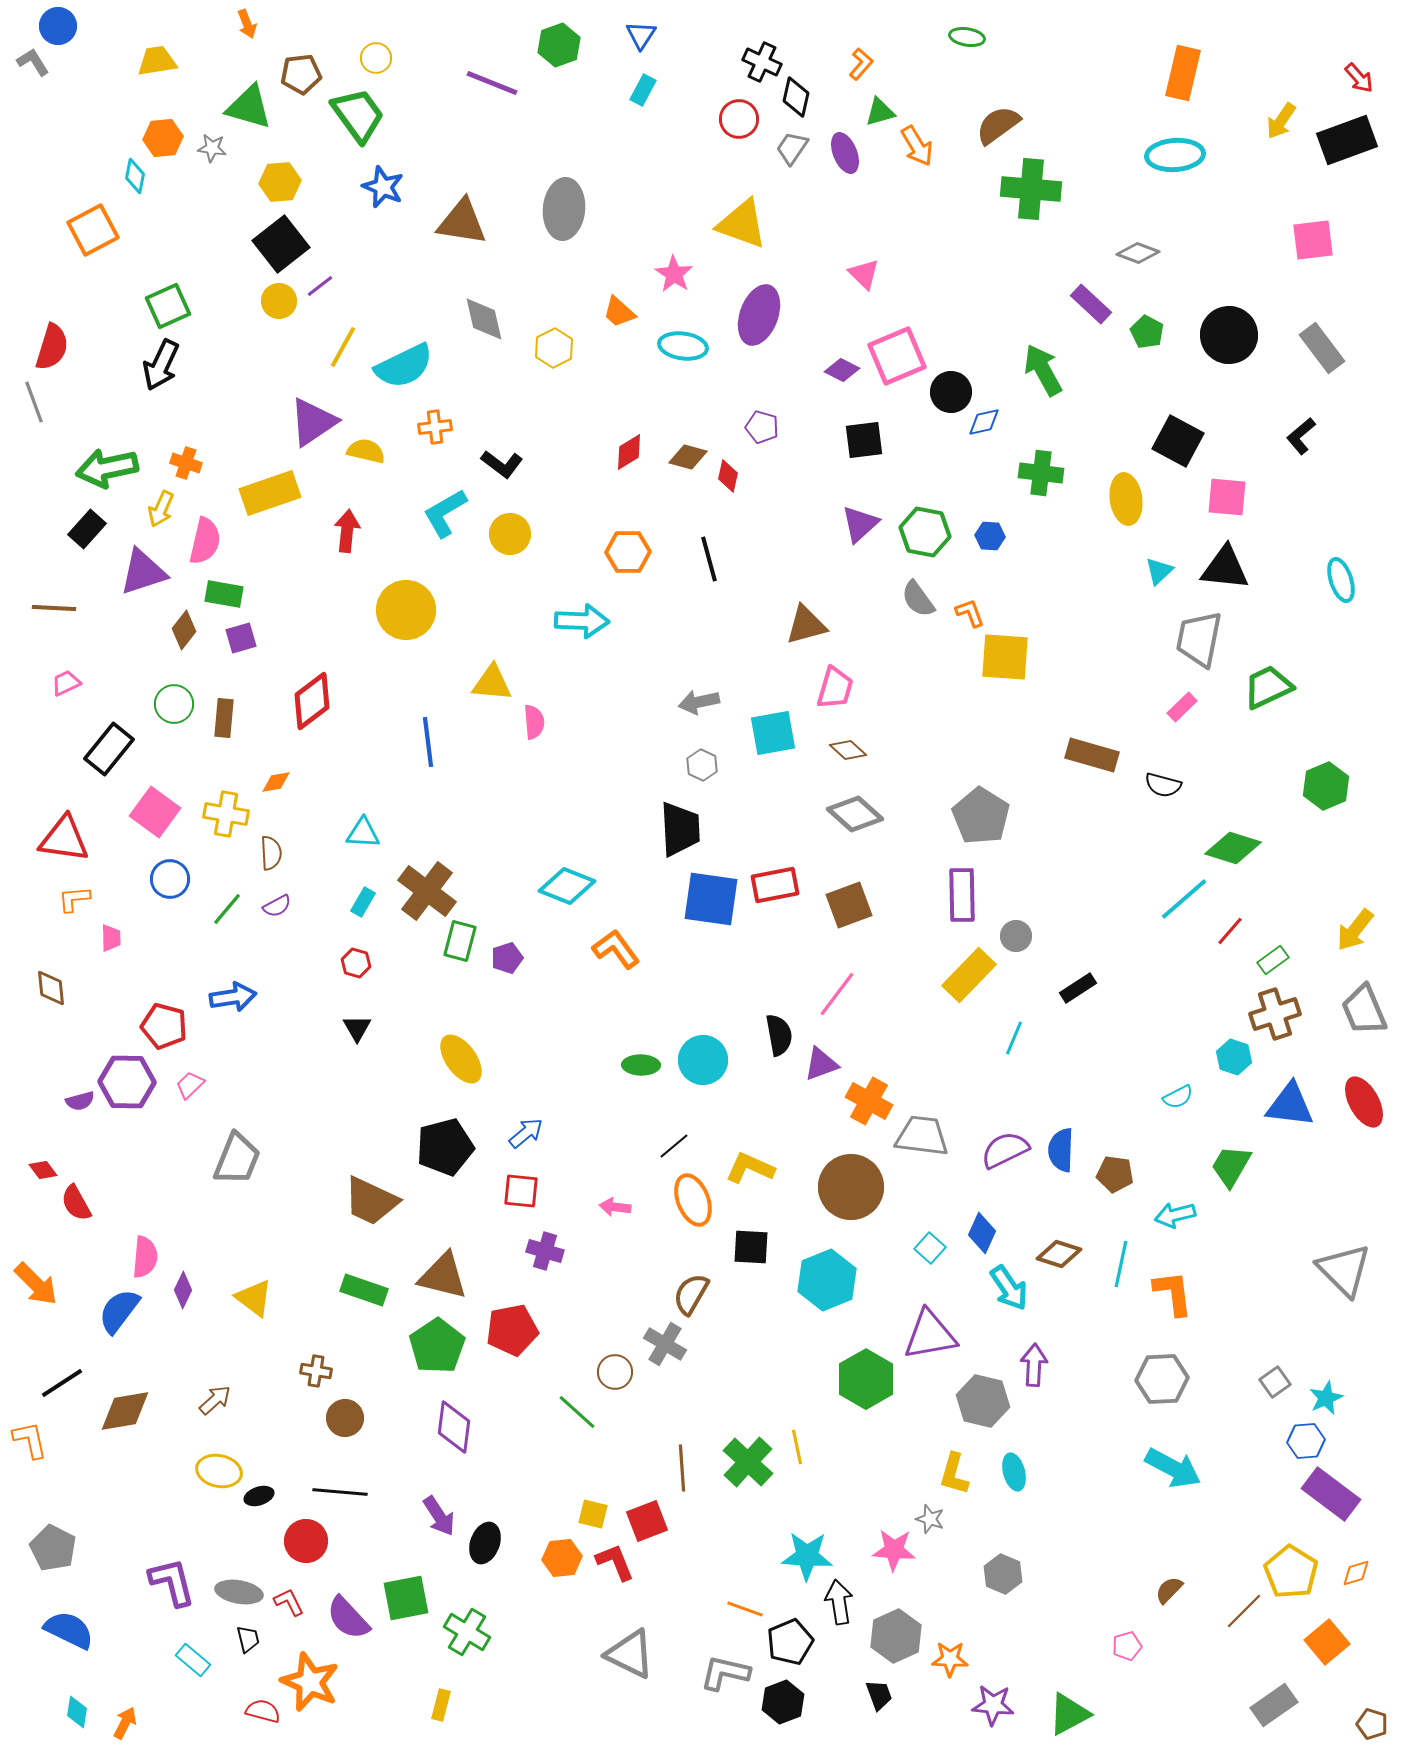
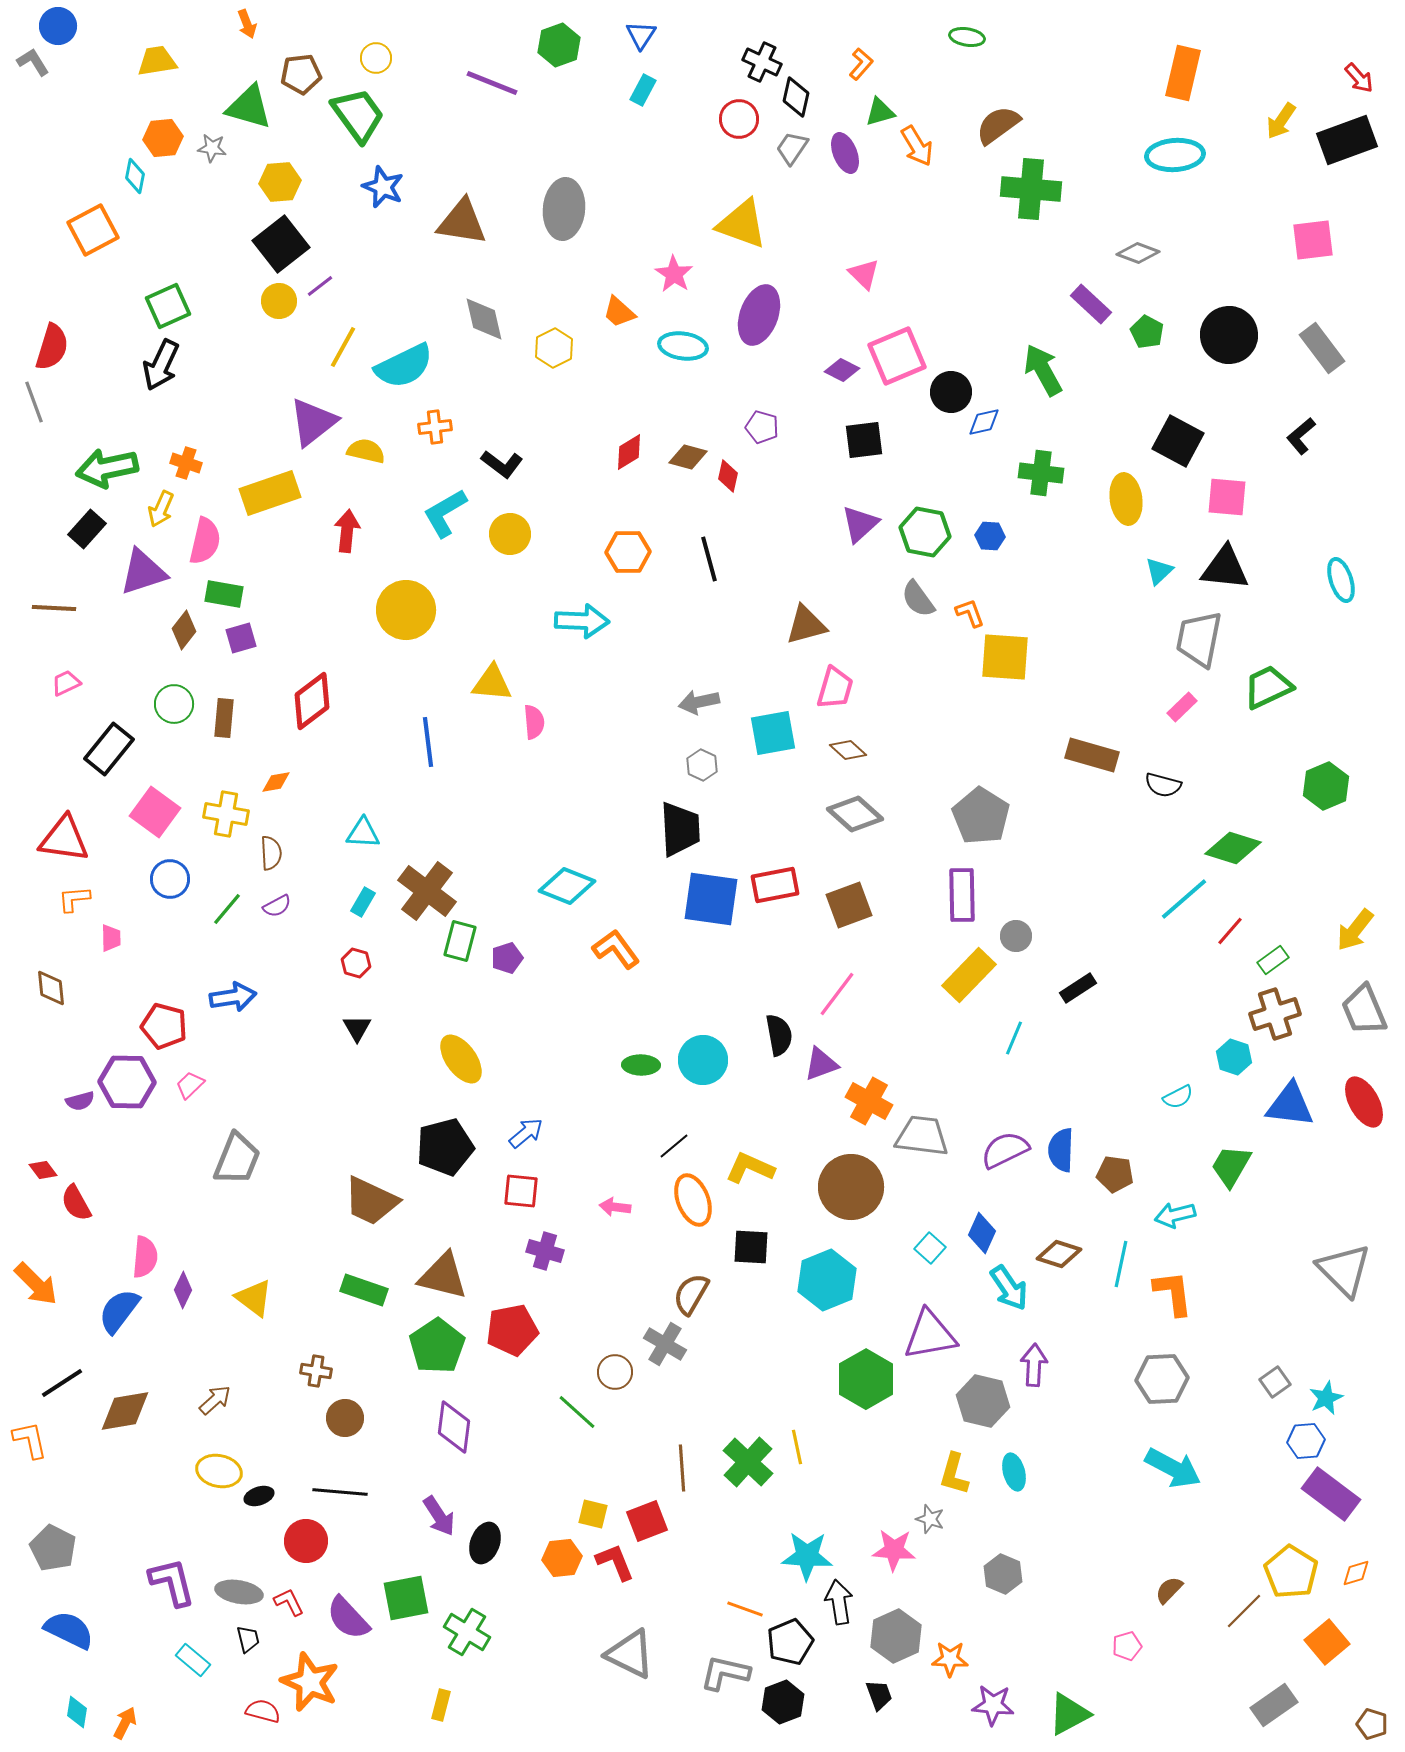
purple triangle at (313, 422): rotated 4 degrees counterclockwise
